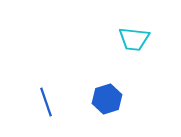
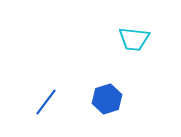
blue line: rotated 56 degrees clockwise
